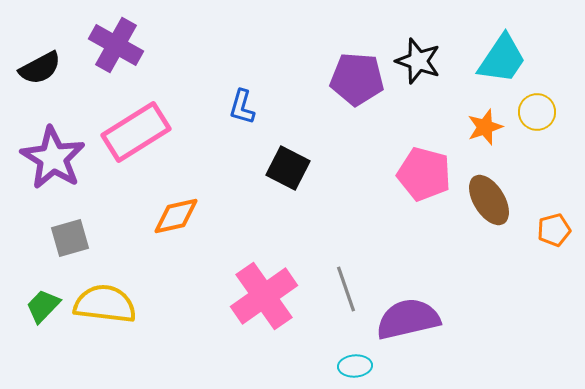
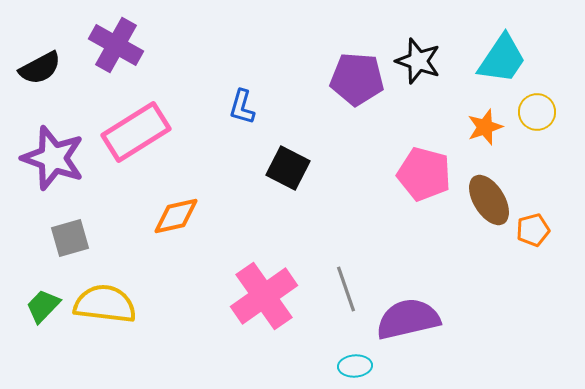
purple star: rotated 12 degrees counterclockwise
orange pentagon: moved 21 px left
